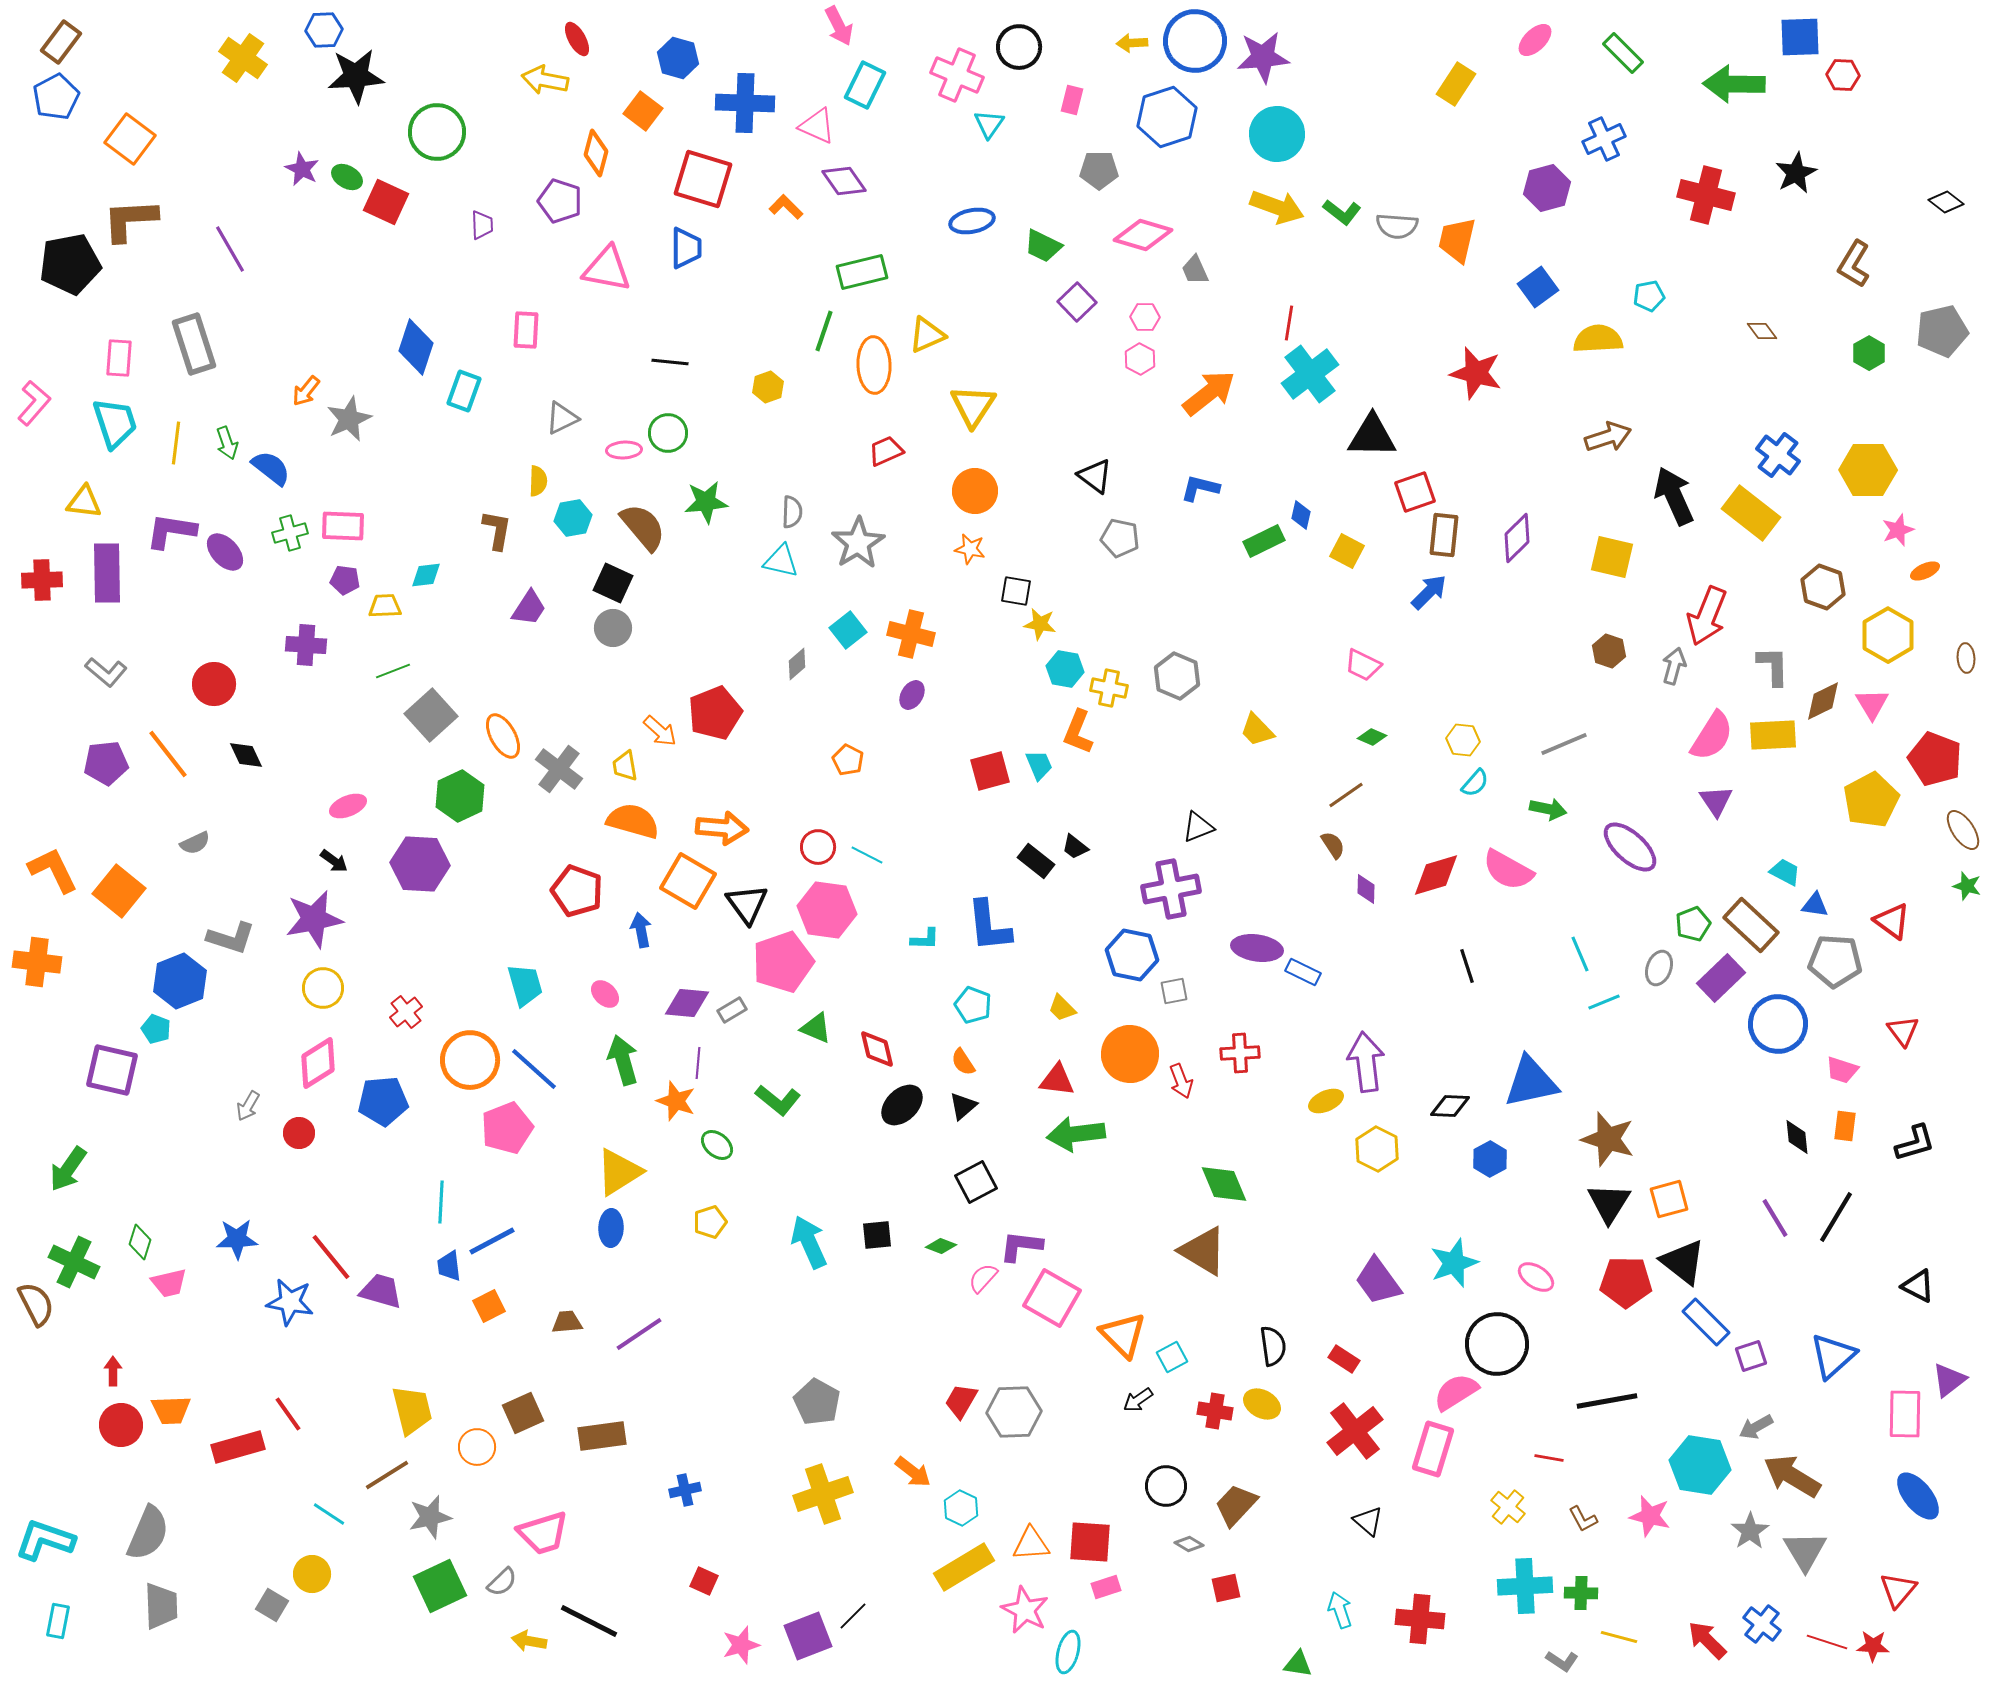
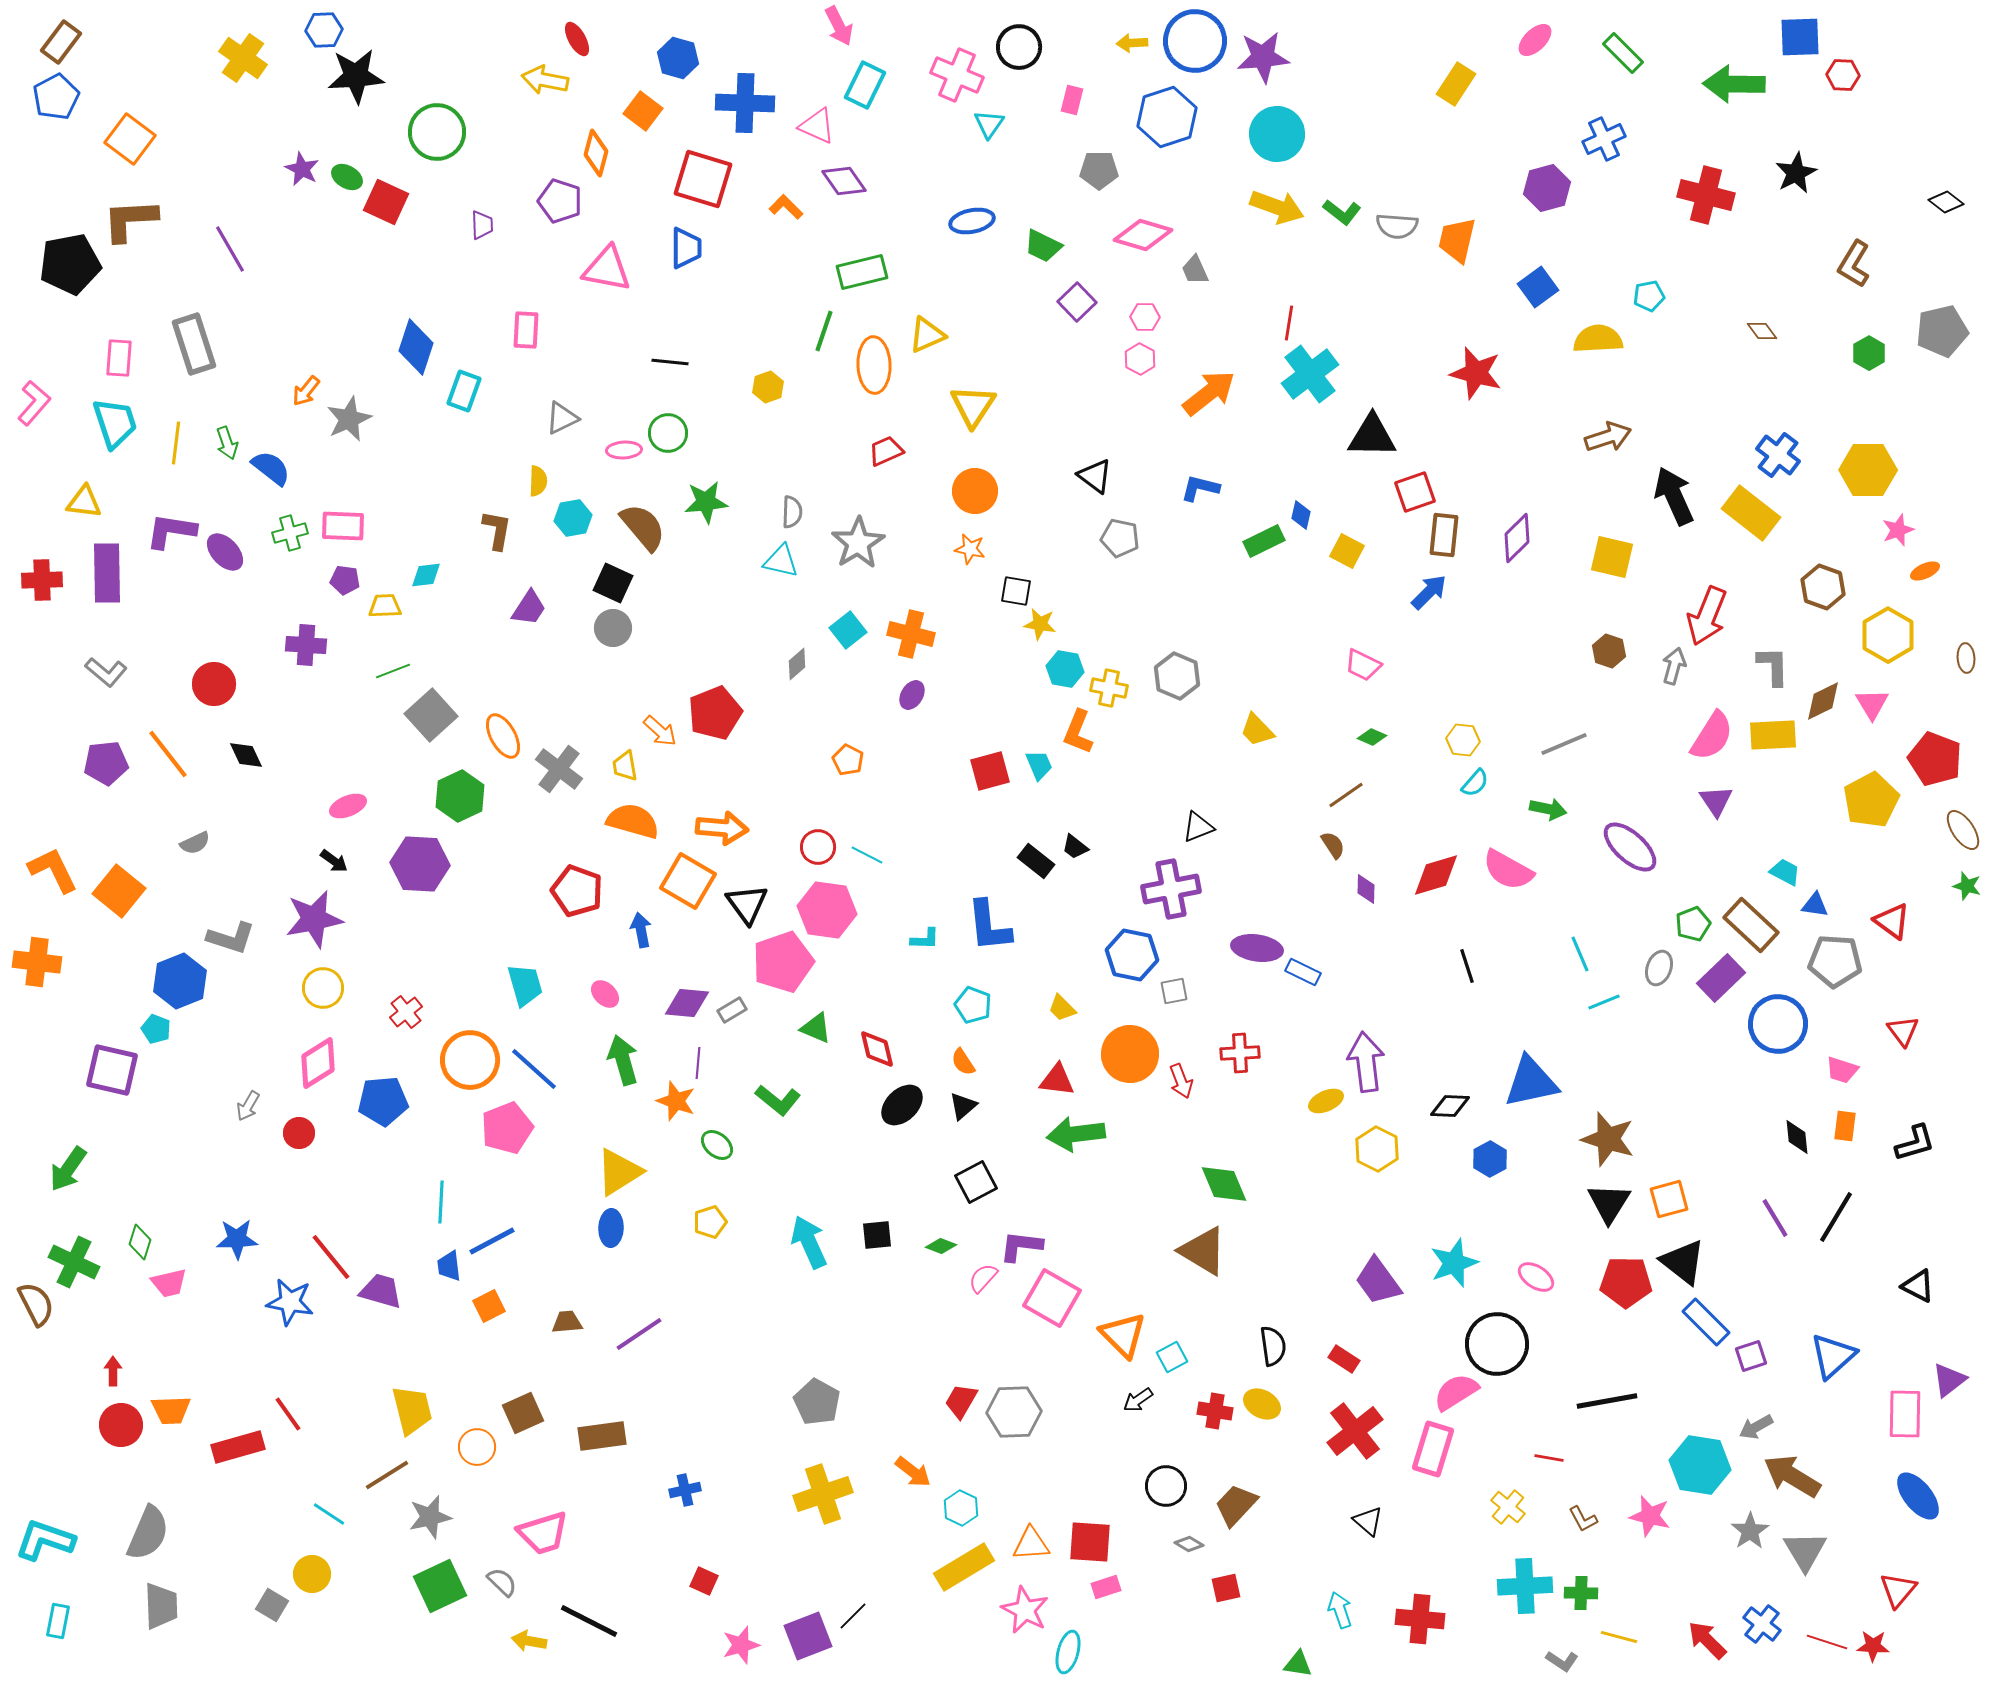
gray semicircle at (502, 1582): rotated 92 degrees counterclockwise
